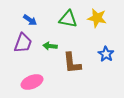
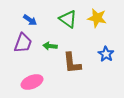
green triangle: rotated 24 degrees clockwise
